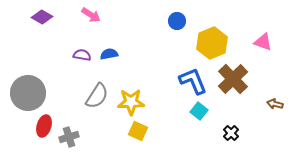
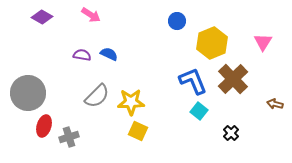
pink triangle: rotated 42 degrees clockwise
blue semicircle: rotated 36 degrees clockwise
gray semicircle: rotated 12 degrees clockwise
